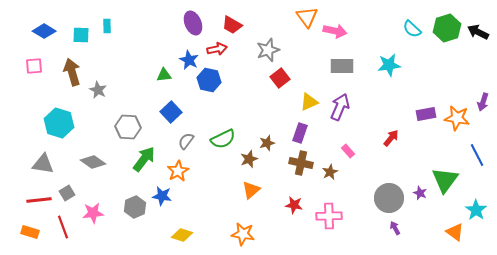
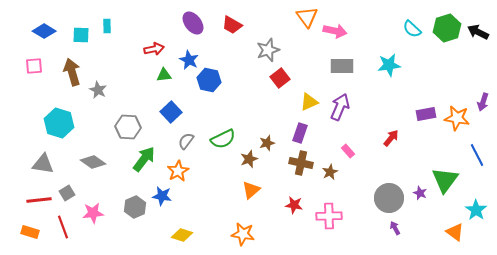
purple ellipse at (193, 23): rotated 15 degrees counterclockwise
red arrow at (217, 49): moved 63 px left
